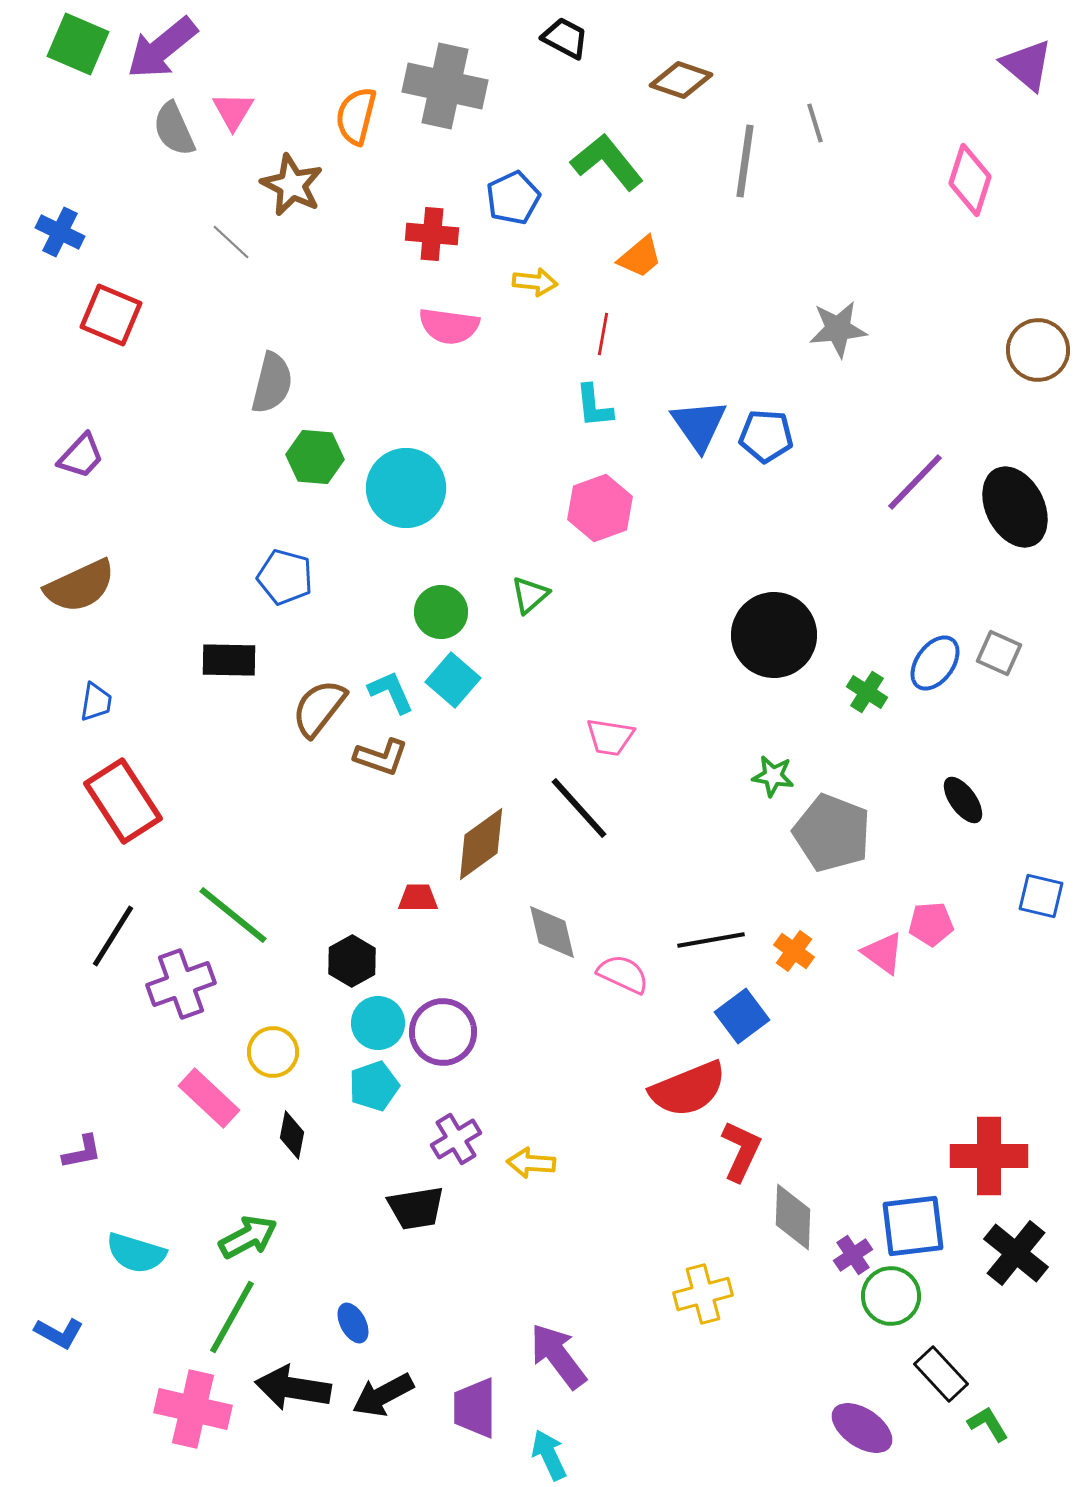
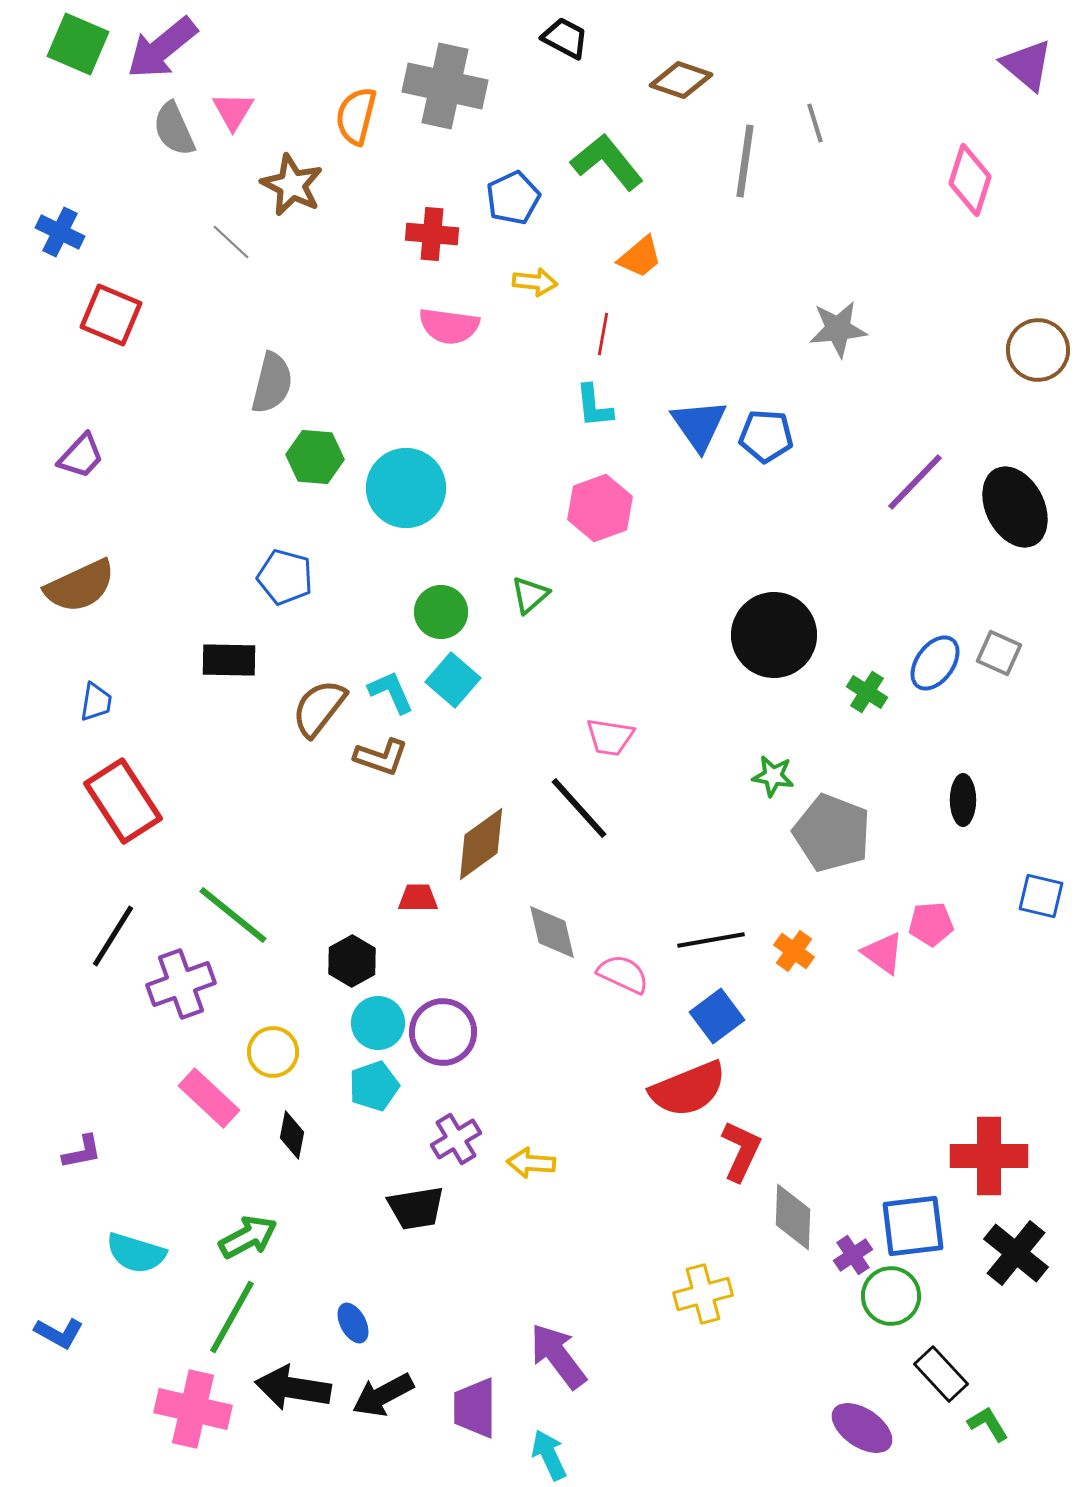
black ellipse at (963, 800): rotated 36 degrees clockwise
blue square at (742, 1016): moved 25 px left
